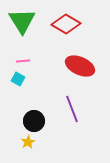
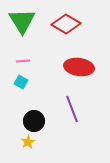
red ellipse: moved 1 px left, 1 px down; rotated 16 degrees counterclockwise
cyan square: moved 3 px right, 3 px down
